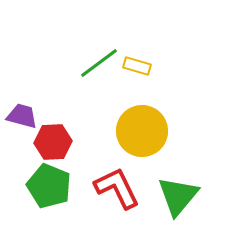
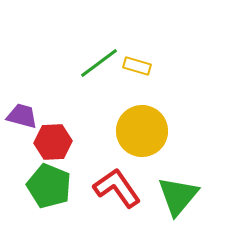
red L-shape: rotated 9 degrees counterclockwise
